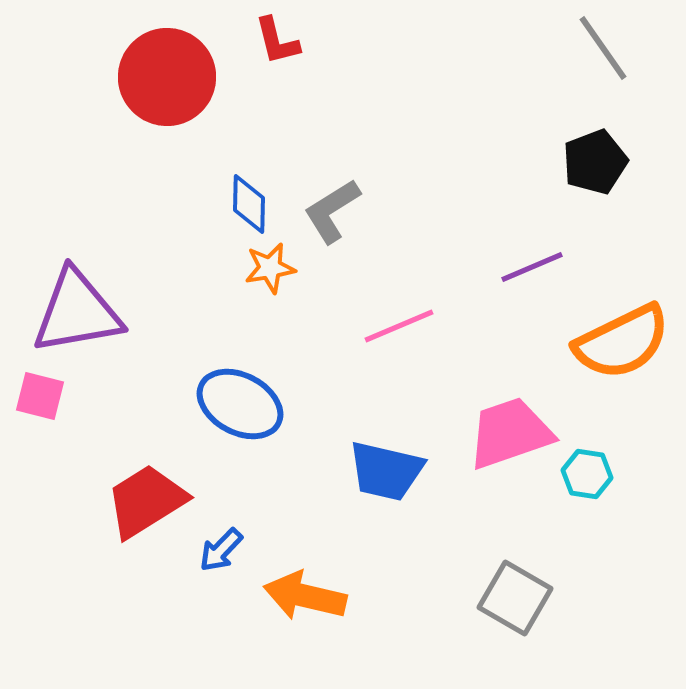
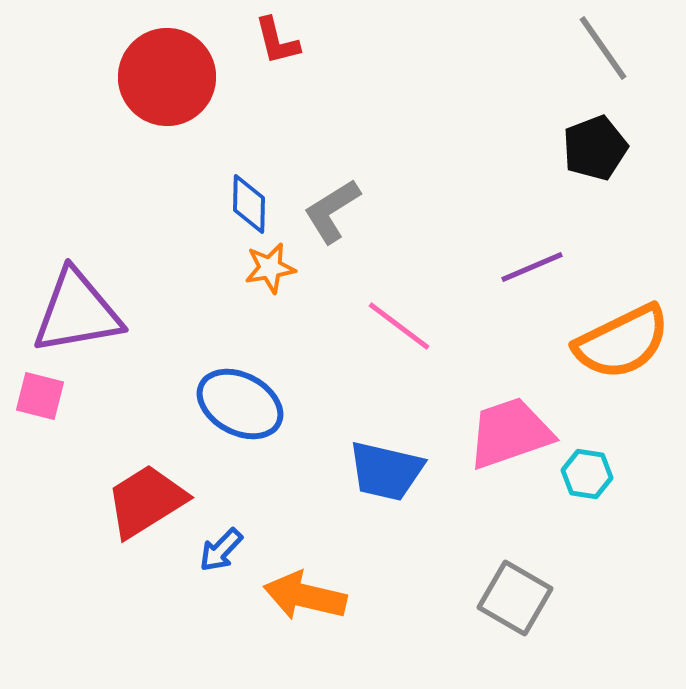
black pentagon: moved 14 px up
pink line: rotated 60 degrees clockwise
